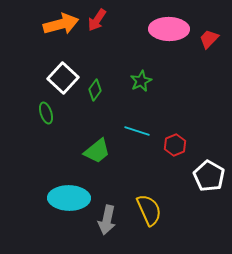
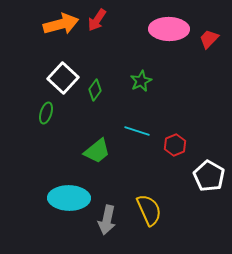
green ellipse: rotated 35 degrees clockwise
